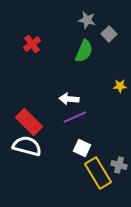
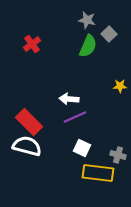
green semicircle: moved 4 px right, 5 px up
gray cross: moved 1 px left, 10 px up
yellow rectangle: rotated 52 degrees counterclockwise
